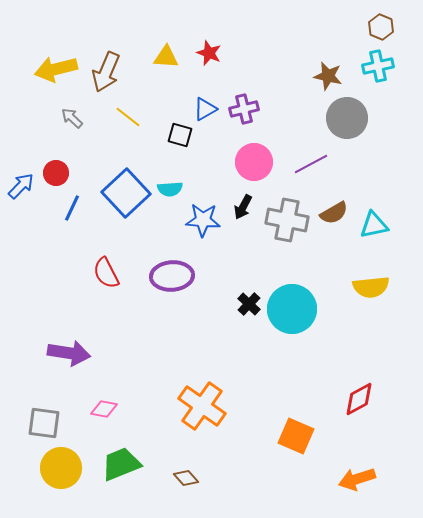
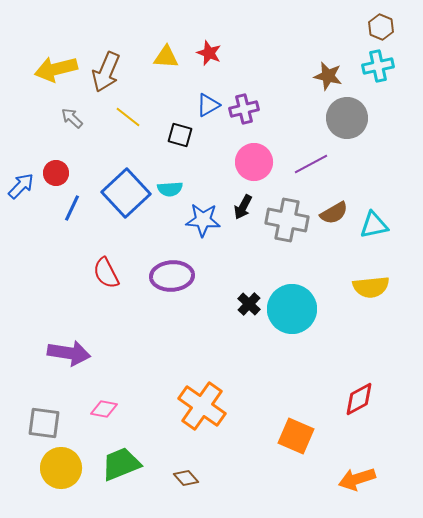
blue triangle: moved 3 px right, 4 px up
